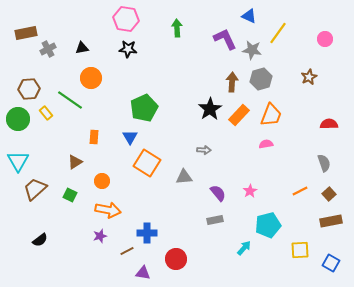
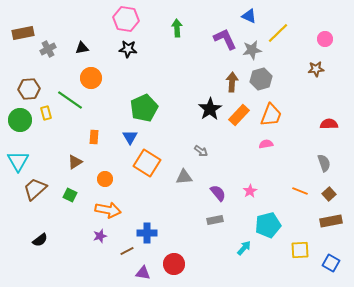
brown rectangle at (26, 33): moved 3 px left
yellow line at (278, 33): rotated 10 degrees clockwise
gray star at (252, 50): rotated 18 degrees counterclockwise
brown star at (309, 77): moved 7 px right, 8 px up; rotated 21 degrees clockwise
yellow rectangle at (46, 113): rotated 24 degrees clockwise
green circle at (18, 119): moved 2 px right, 1 px down
gray arrow at (204, 150): moved 3 px left, 1 px down; rotated 32 degrees clockwise
orange circle at (102, 181): moved 3 px right, 2 px up
orange line at (300, 191): rotated 49 degrees clockwise
red circle at (176, 259): moved 2 px left, 5 px down
